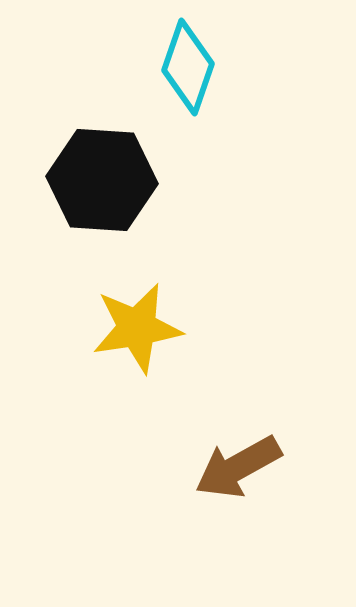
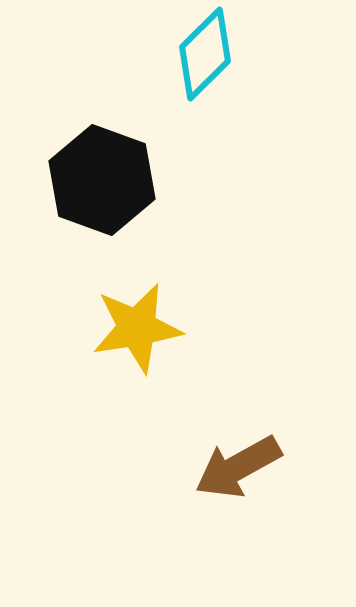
cyan diamond: moved 17 px right, 13 px up; rotated 26 degrees clockwise
black hexagon: rotated 16 degrees clockwise
